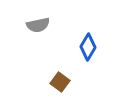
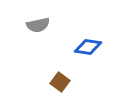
blue diamond: rotated 68 degrees clockwise
